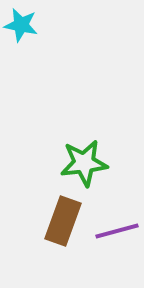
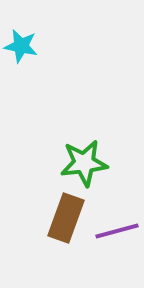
cyan star: moved 21 px down
brown rectangle: moved 3 px right, 3 px up
